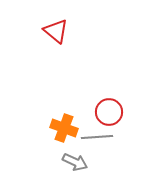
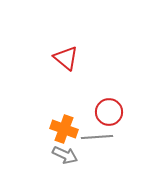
red triangle: moved 10 px right, 27 px down
orange cross: moved 1 px down
gray arrow: moved 10 px left, 7 px up
